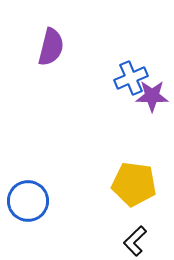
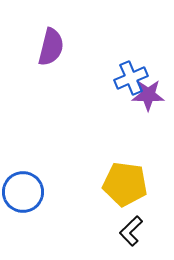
purple star: moved 4 px left, 1 px up
yellow pentagon: moved 9 px left
blue circle: moved 5 px left, 9 px up
black L-shape: moved 4 px left, 10 px up
